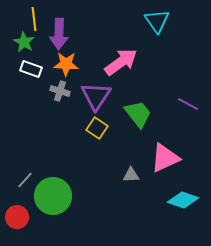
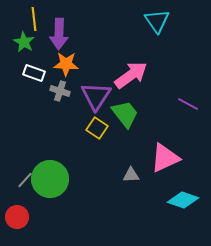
pink arrow: moved 10 px right, 13 px down
white rectangle: moved 3 px right, 4 px down
green trapezoid: moved 13 px left
green circle: moved 3 px left, 17 px up
